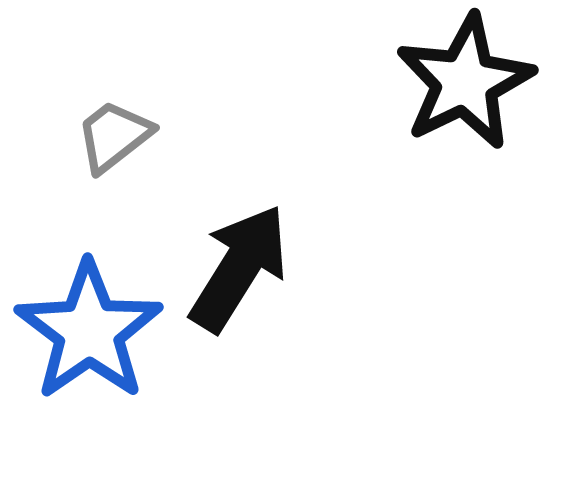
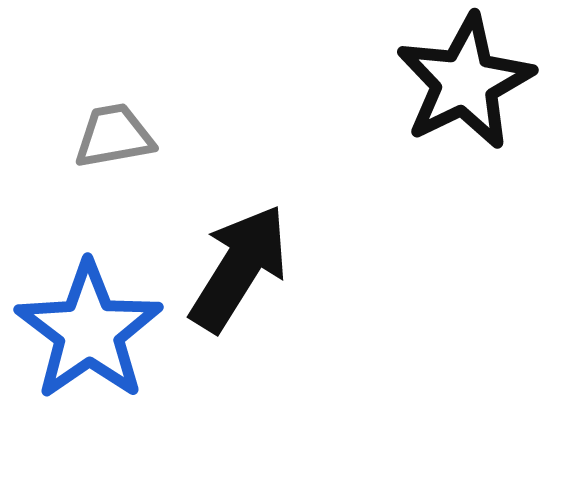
gray trapezoid: rotated 28 degrees clockwise
